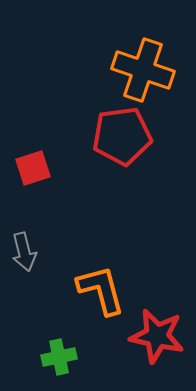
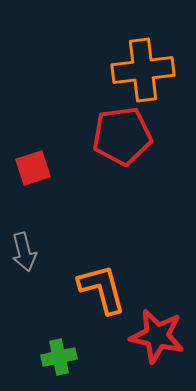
orange cross: rotated 26 degrees counterclockwise
orange L-shape: moved 1 px right, 1 px up
